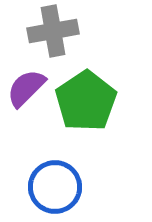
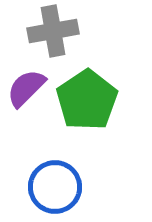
green pentagon: moved 1 px right, 1 px up
